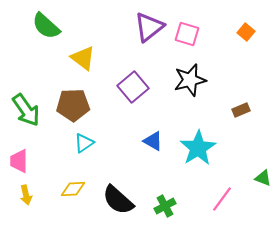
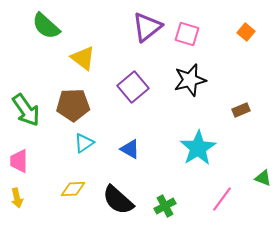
purple triangle: moved 2 px left
blue triangle: moved 23 px left, 8 px down
yellow arrow: moved 9 px left, 3 px down
